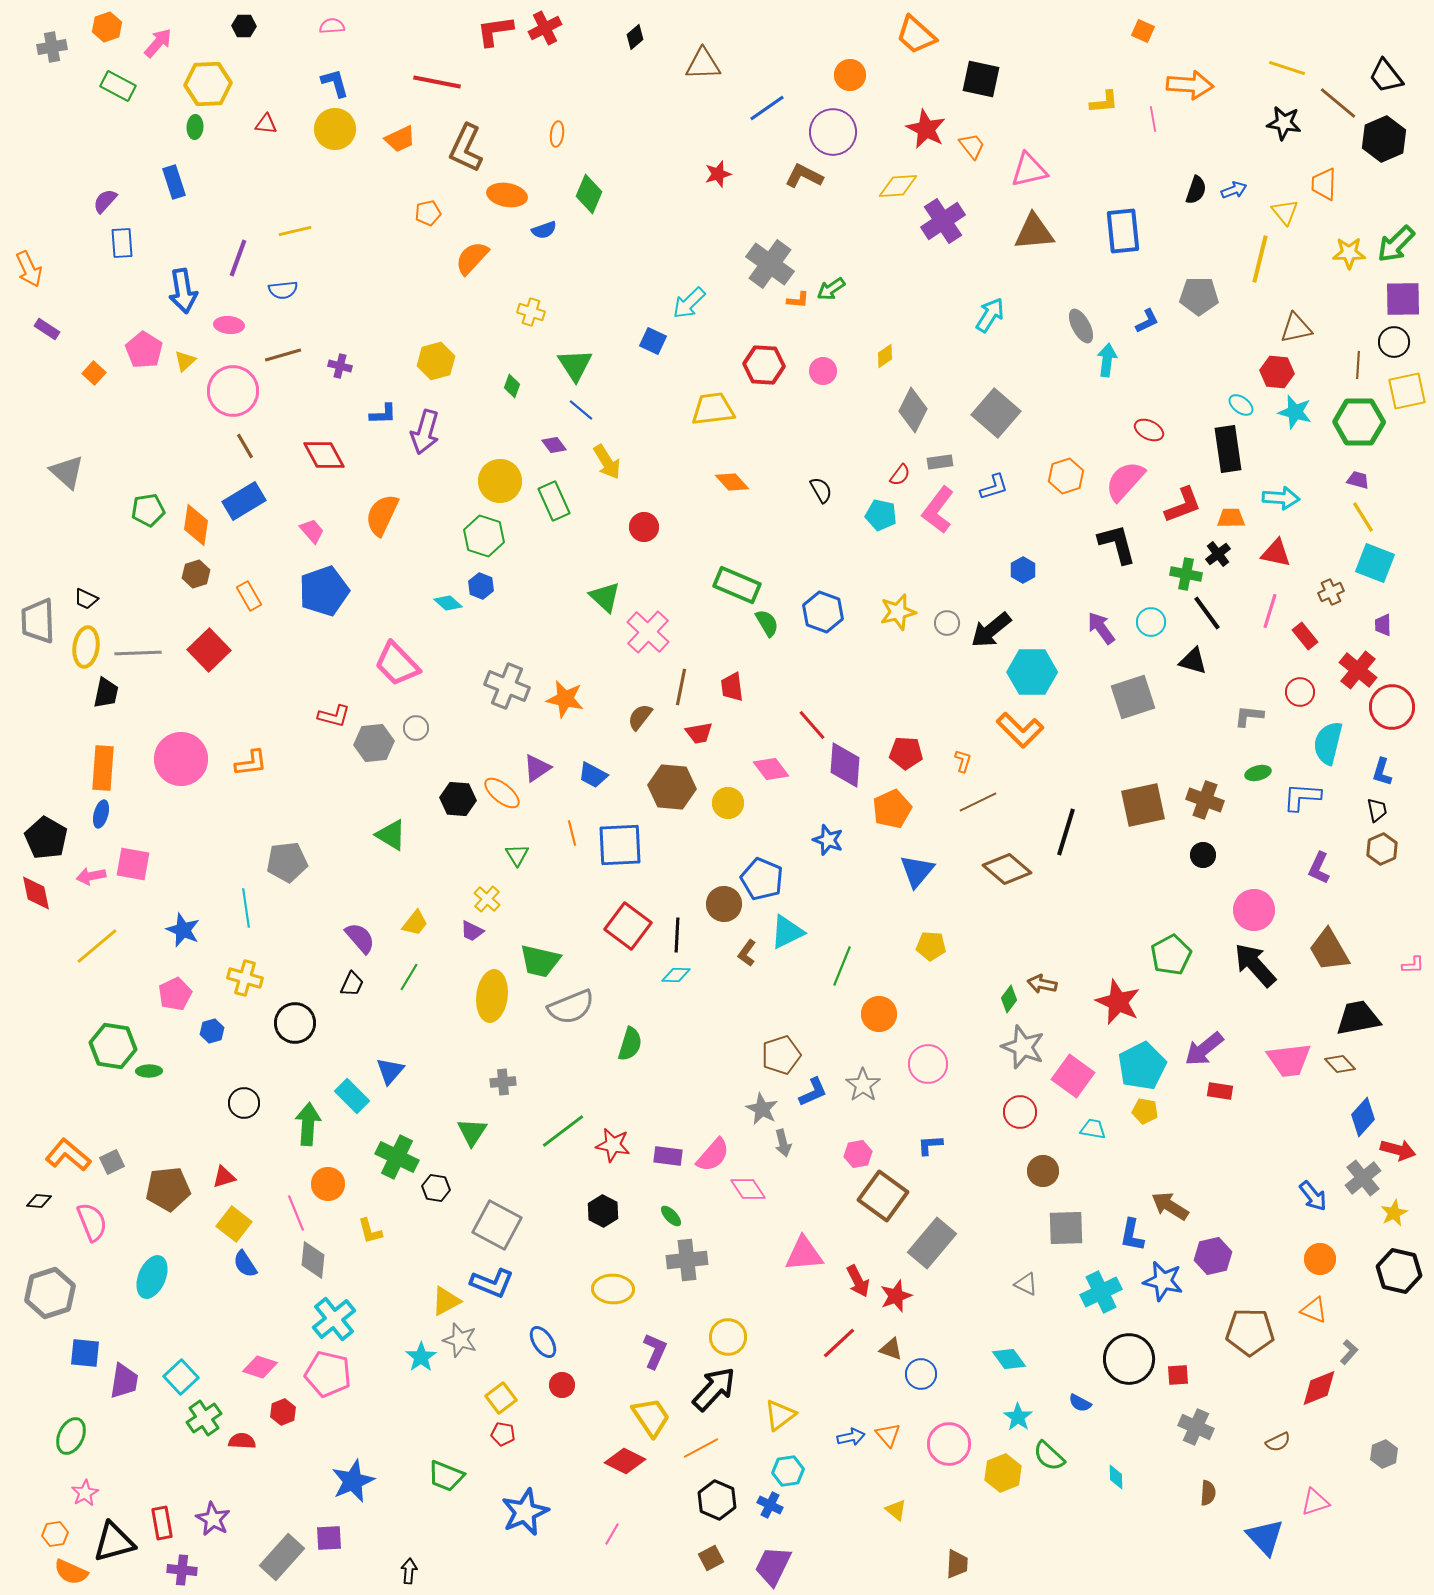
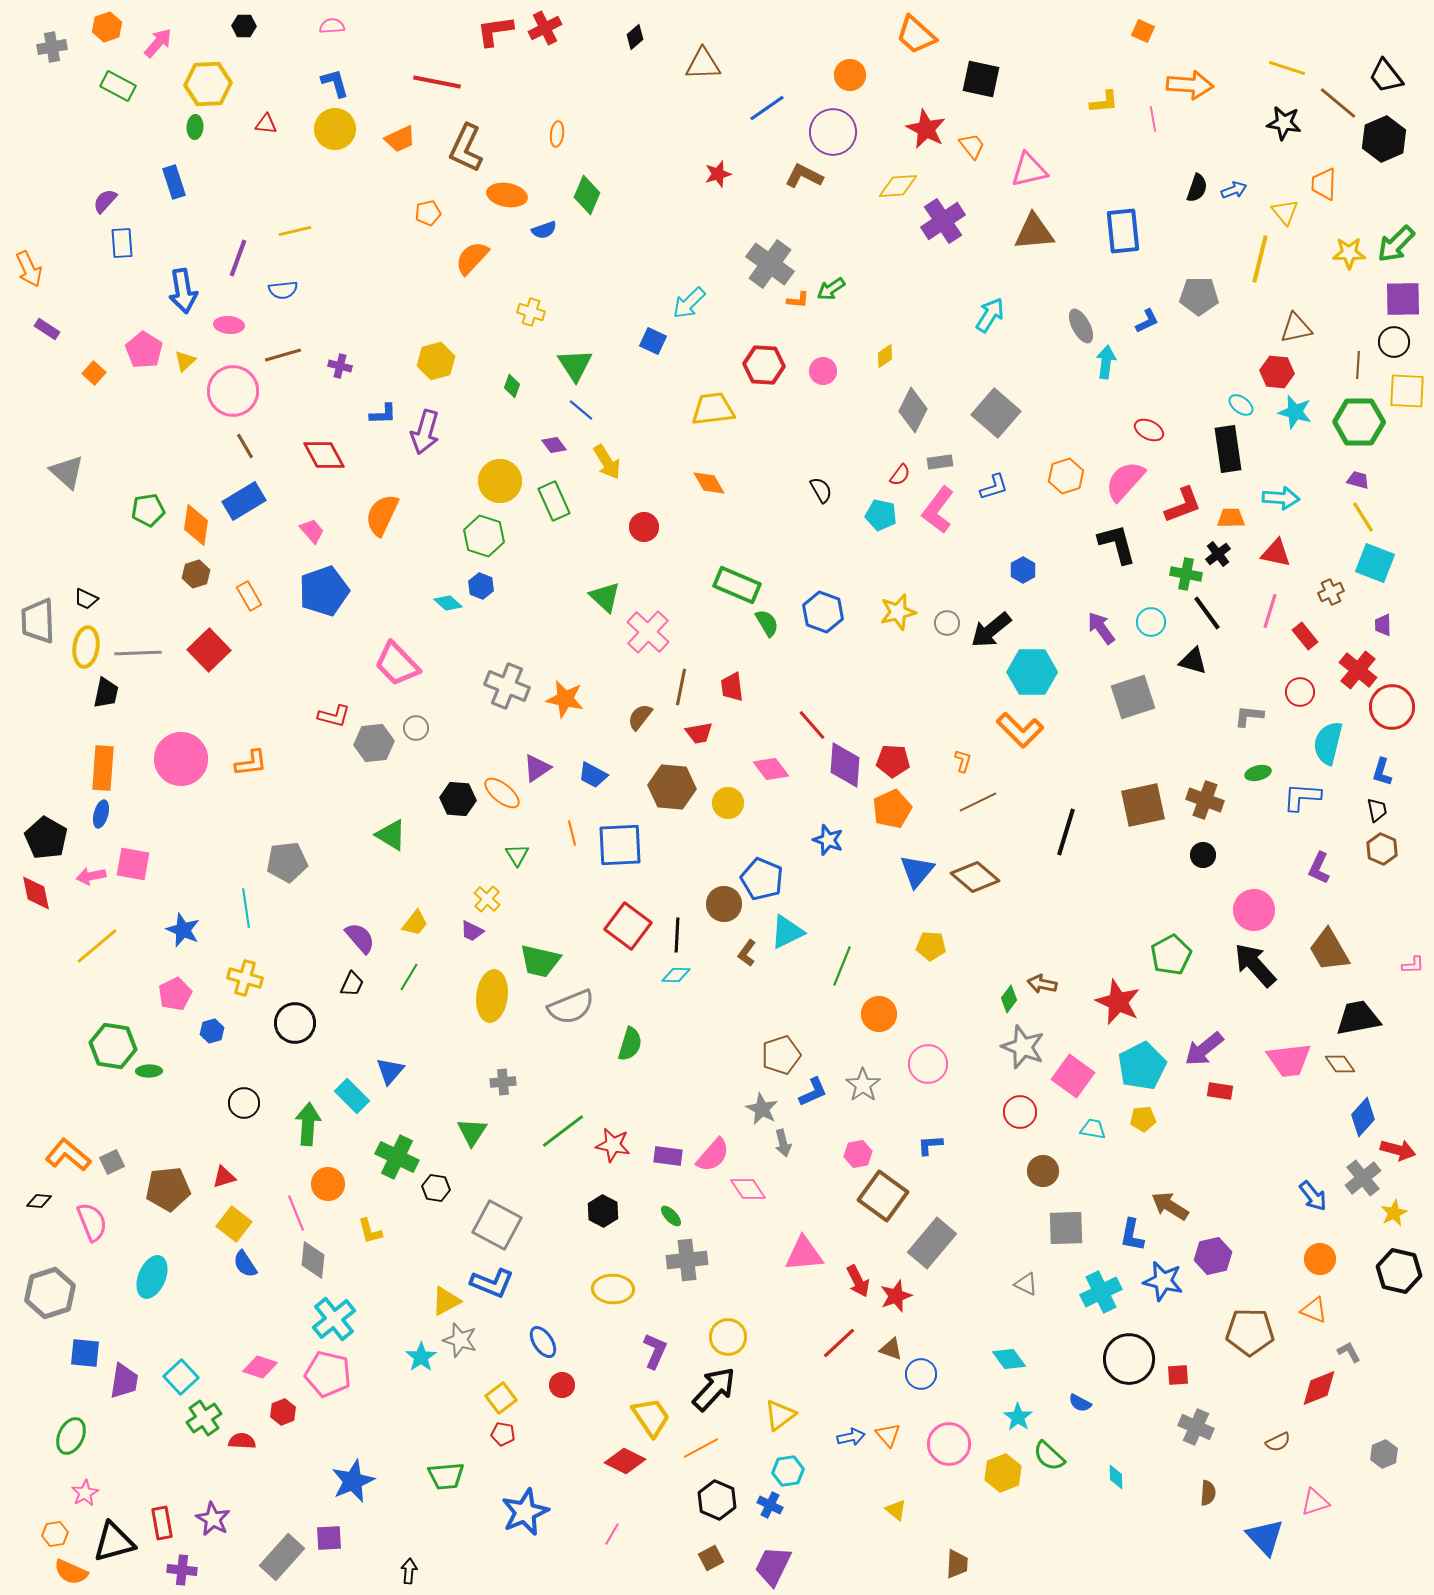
black semicircle at (1196, 190): moved 1 px right, 2 px up
green diamond at (589, 194): moved 2 px left, 1 px down
cyan arrow at (1107, 360): moved 1 px left, 2 px down
yellow square at (1407, 391): rotated 15 degrees clockwise
orange diamond at (732, 482): moved 23 px left, 1 px down; rotated 12 degrees clockwise
red pentagon at (906, 753): moved 13 px left, 8 px down
brown hexagon at (1382, 849): rotated 12 degrees counterclockwise
brown diamond at (1007, 869): moved 32 px left, 8 px down
brown diamond at (1340, 1064): rotated 8 degrees clockwise
yellow pentagon at (1145, 1111): moved 2 px left, 8 px down; rotated 15 degrees counterclockwise
gray L-shape at (1349, 1352): rotated 70 degrees counterclockwise
green trapezoid at (446, 1476): rotated 27 degrees counterclockwise
